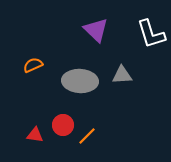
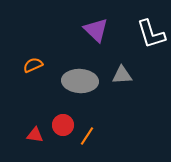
orange line: rotated 12 degrees counterclockwise
